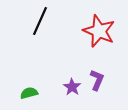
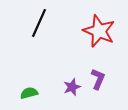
black line: moved 1 px left, 2 px down
purple L-shape: moved 1 px right, 1 px up
purple star: rotated 18 degrees clockwise
